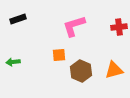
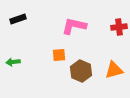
pink L-shape: rotated 30 degrees clockwise
